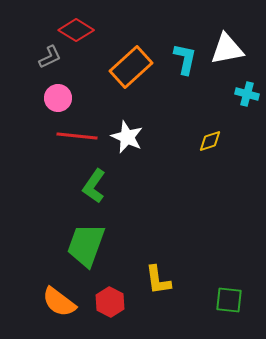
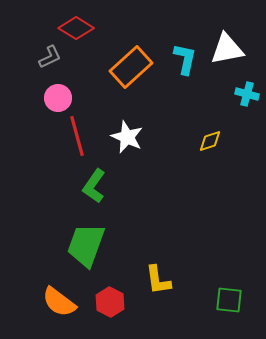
red diamond: moved 2 px up
red line: rotated 69 degrees clockwise
